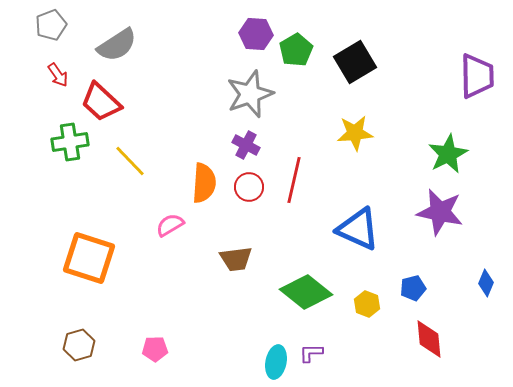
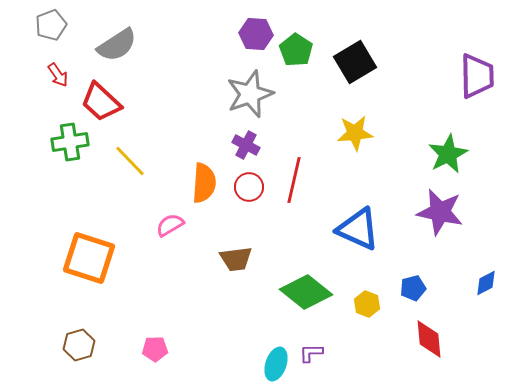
green pentagon: rotated 8 degrees counterclockwise
blue diamond: rotated 40 degrees clockwise
cyan ellipse: moved 2 px down; rotated 8 degrees clockwise
